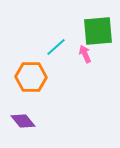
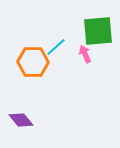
orange hexagon: moved 2 px right, 15 px up
purple diamond: moved 2 px left, 1 px up
